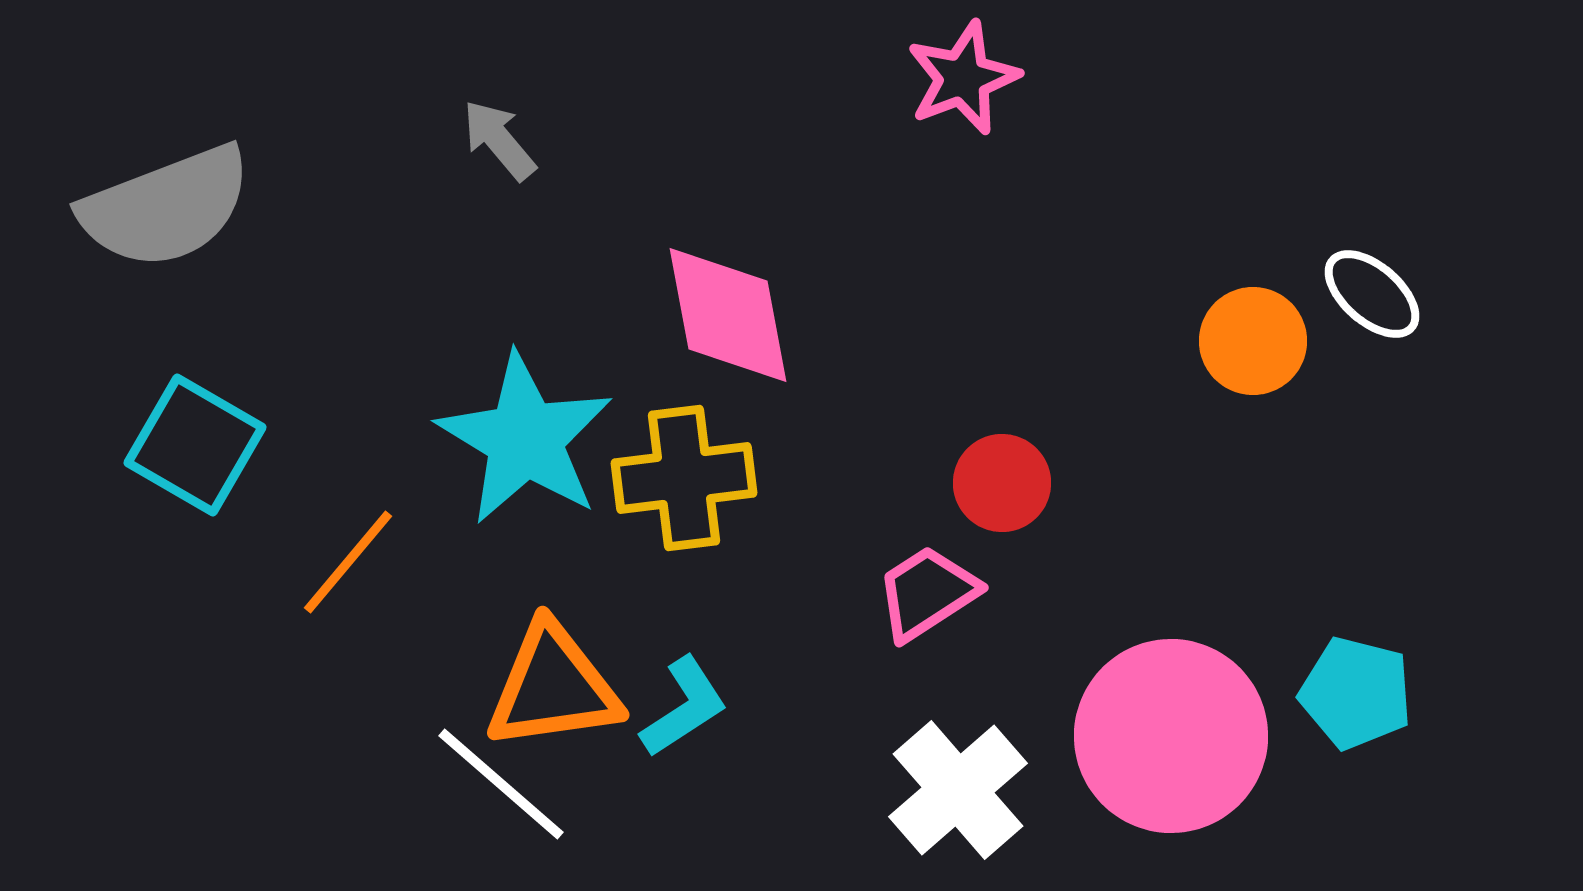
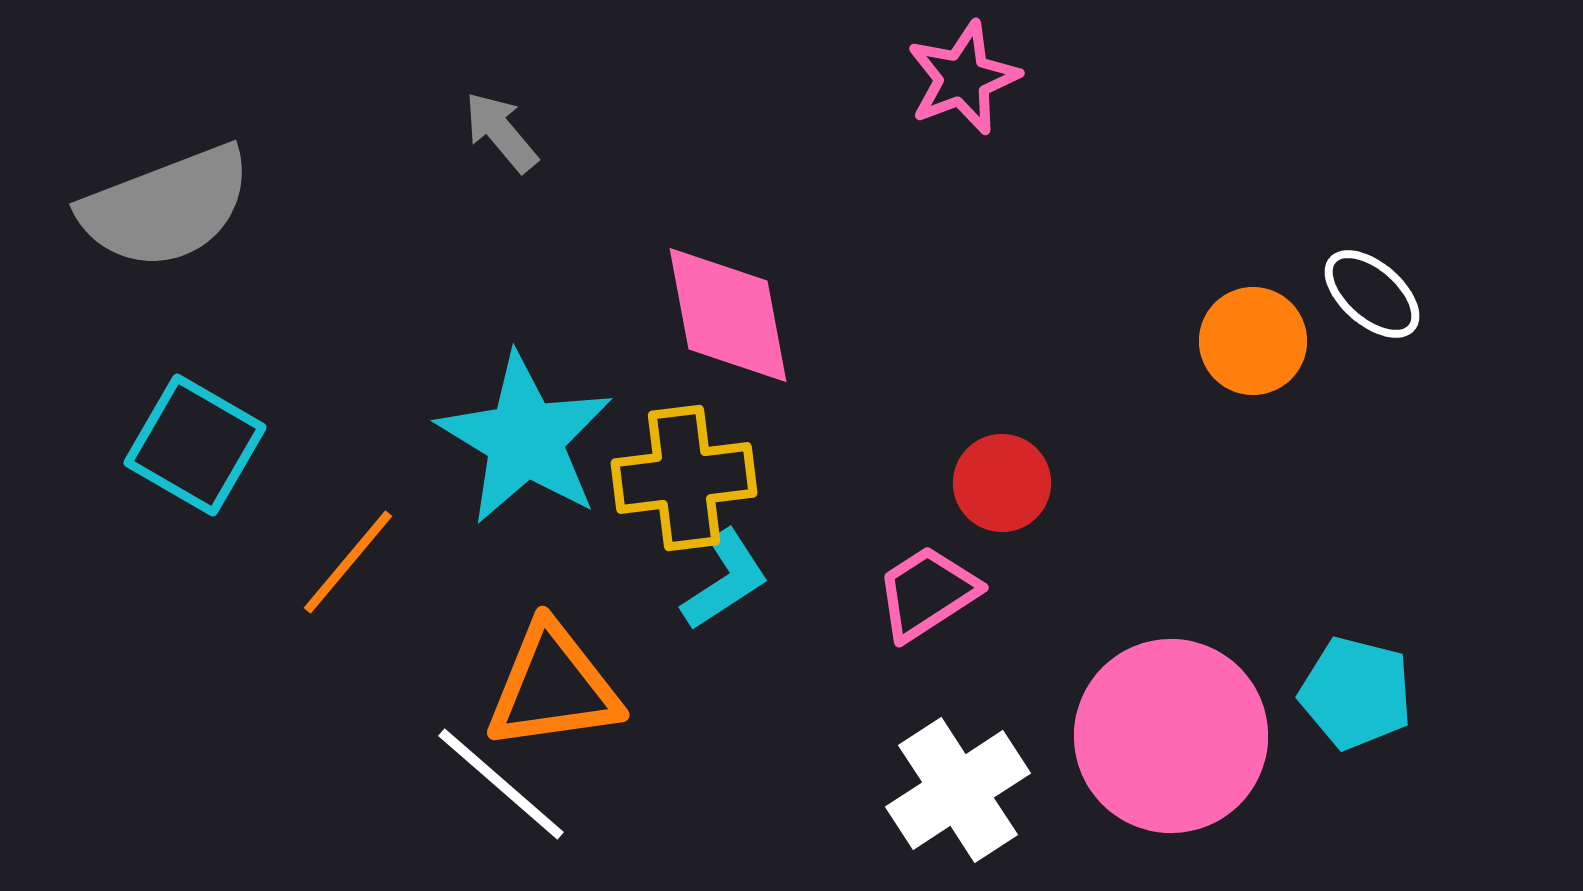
gray arrow: moved 2 px right, 8 px up
cyan L-shape: moved 41 px right, 127 px up
white cross: rotated 8 degrees clockwise
